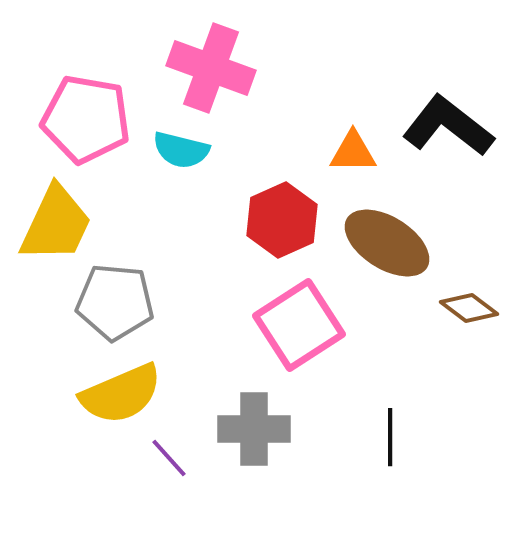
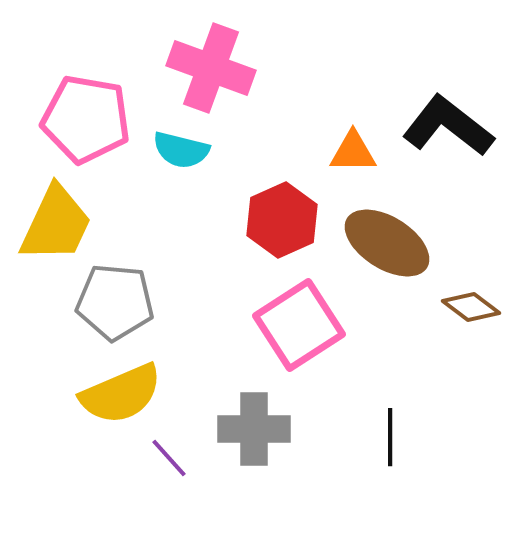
brown diamond: moved 2 px right, 1 px up
